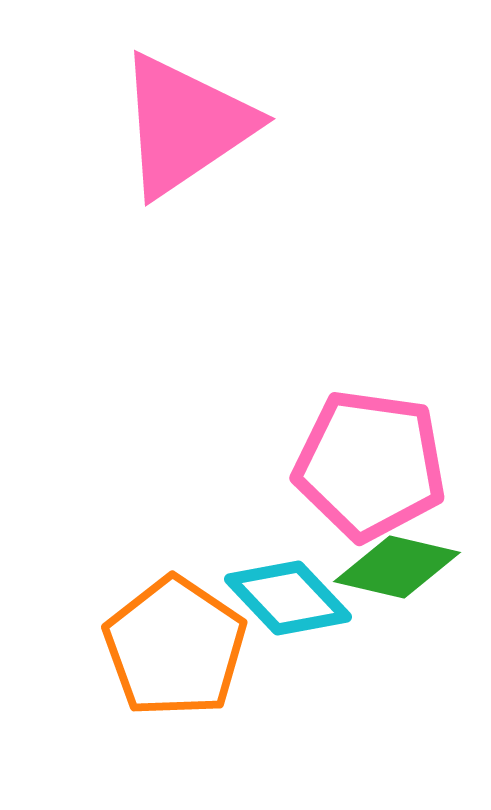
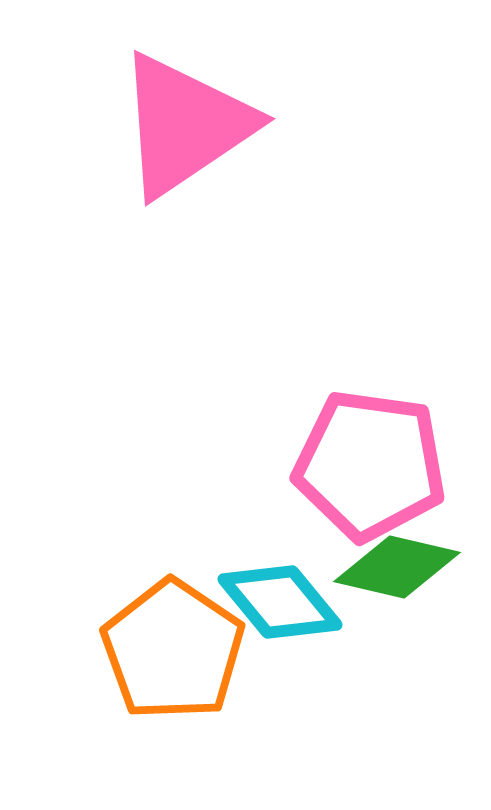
cyan diamond: moved 8 px left, 4 px down; rotated 4 degrees clockwise
orange pentagon: moved 2 px left, 3 px down
